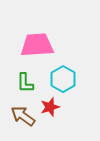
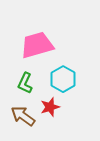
pink trapezoid: rotated 12 degrees counterclockwise
green L-shape: rotated 25 degrees clockwise
